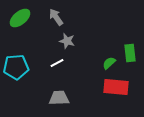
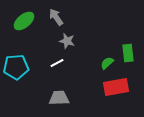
green ellipse: moved 4 px right, 3 px down
green rectangle: moved 2 px left
green semicircle: moved 2 px left
red rectangle: rotated 15 degrees counterclockwise
